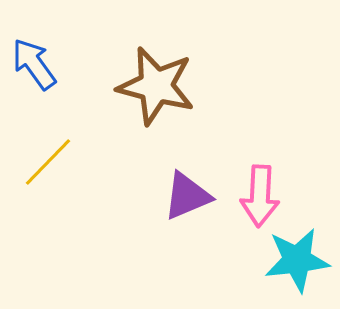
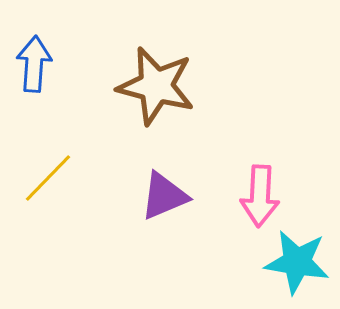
blue arrow: rotated 40 degrees clockwise
yellow line: moved 16 px down
purple triangle: moved 23 px left
cyan star: moved 2 px down; rotated 16 degrees clockwise
